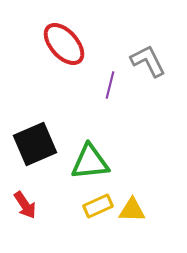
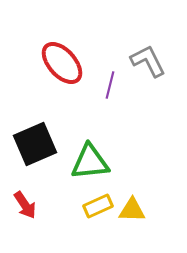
red ellipse: moved 2 px left, 19 px down
